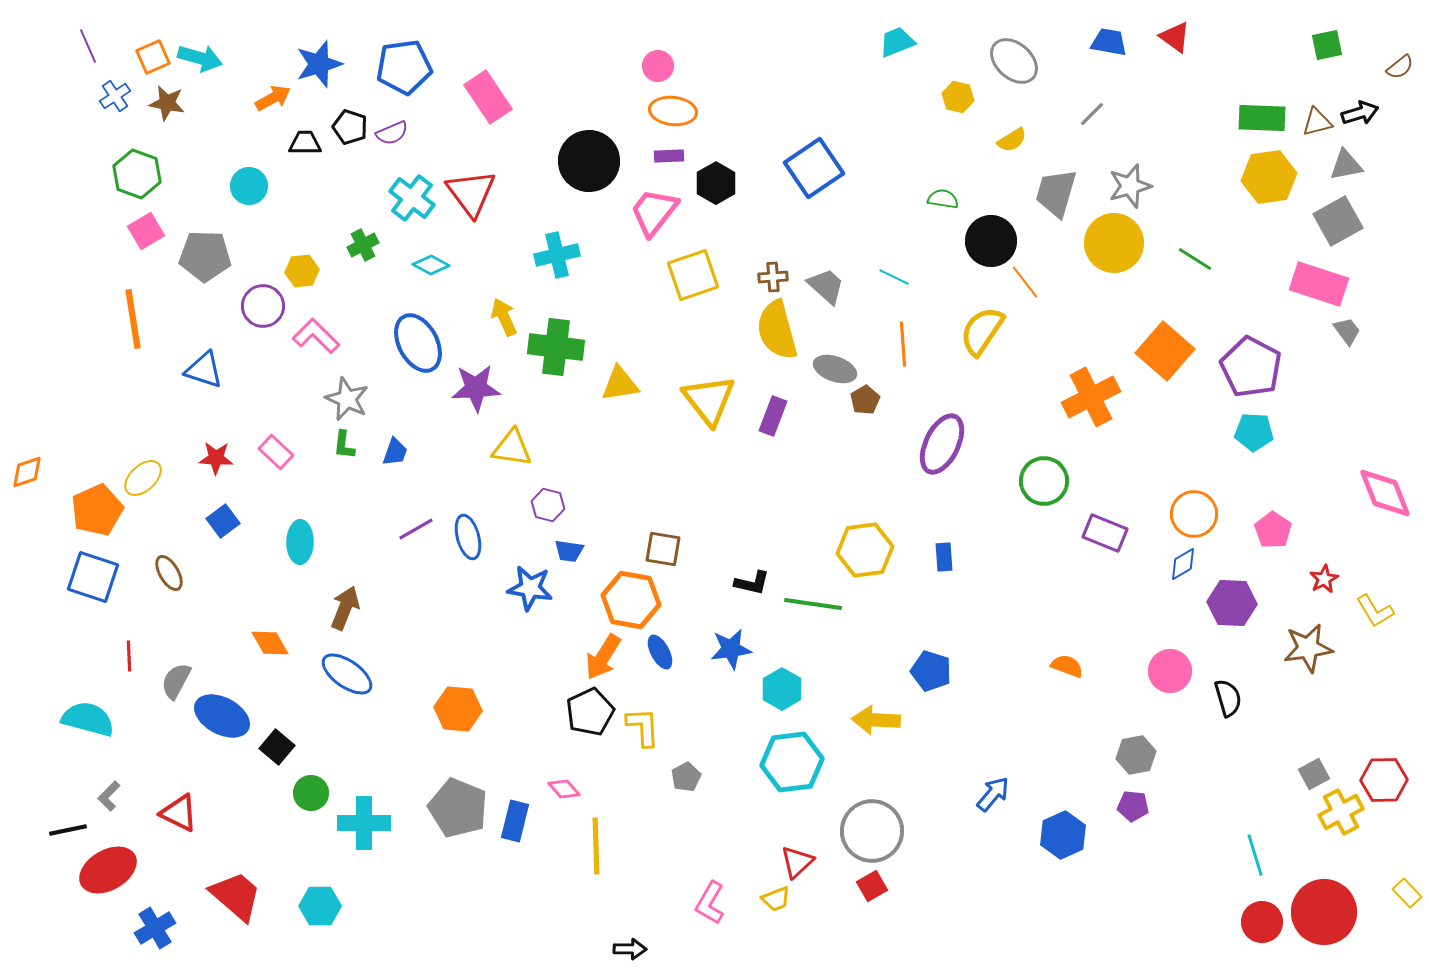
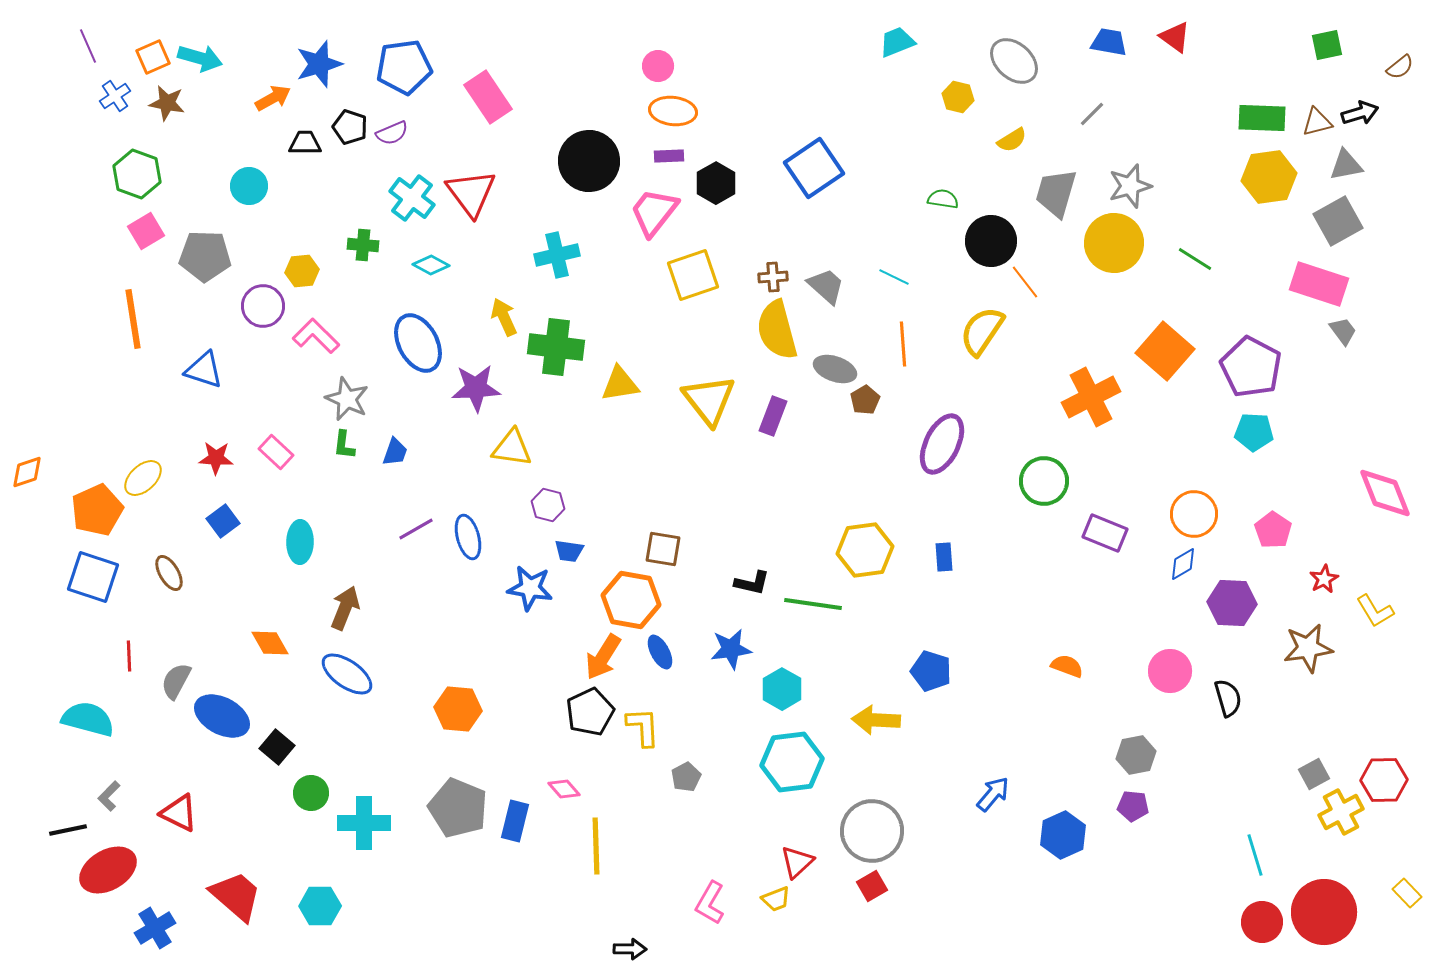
green cross at (363, 245): rotated 32 degrees clockwise
gray trapezoid at (1347, 331): moved 4 px left
